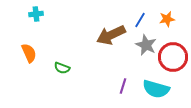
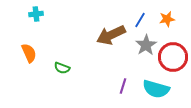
gray star: rotated 15 degrees clockwise
